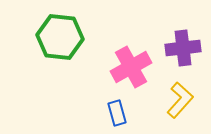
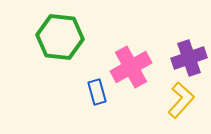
purple cross: moved 6 px right, 10 px down; rotated 12 degrees counterclockwise
yellow L-shape: moved 1 px right
blue rectangle: moved 20 px left, 21 px up
